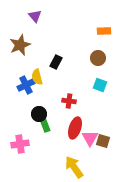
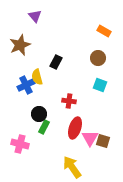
orange rectangle: rotated 32 degrees clockwise
green rectangle: moved 1 px left, 2 px down; rotated 48 degrees clockwise
pink cross: rotated 24 degrees clockwise
yellow arrow: moved 2 px left
